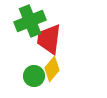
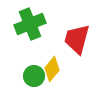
green cross: moved 3 px down
red trapezoid: moved 28 px right; rotated 8 degrees clockwise
